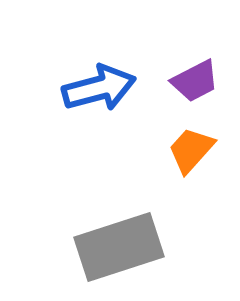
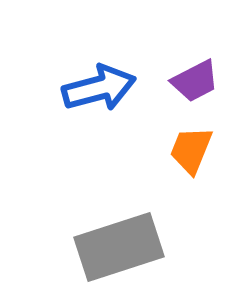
orange trapezoid: rotated 20 degrees counterclockwise
